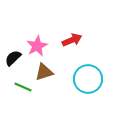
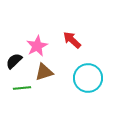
red arrow: rotated 114 degrees counterclockwise
black semicircle: moved 1 px right, 3 px down
cyan circle: moved 1 px up
green line: moved 1 px left, 1 px down; rotated 30 degrees counterclockwise
